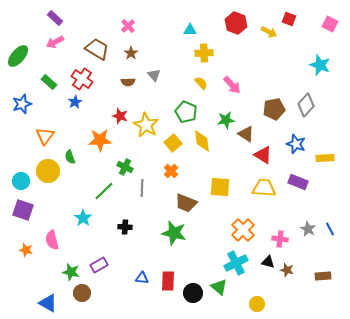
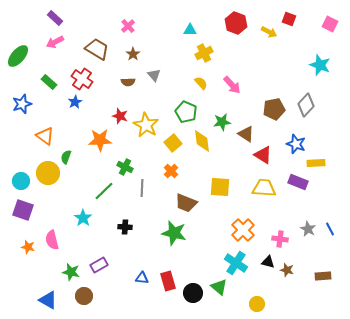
brown star at (131, 53): moved 2 px right, 1 px down
yellow cross at (204, 53): rotated 24 degrees counterclockwise
green star at (226, 120): moved 4 px left, 2 px down
orange triangle at (45, 136): rotated 30 degrees counterclockwise
green semicircle at (70, 157): moved 4 px left; rotated 40 degrees clockwise
yellow rectangle at (325, 158): moved 9 px left, 5 px down
yellow circle at (48, 171): moved 2 px down
orange star at (26, 250): moved 2 px right, 3 px up
cyan cross at (236, 263): rotated 30 degrees counterclockwise
red rectangle at (168, 281): rotated 18 degrees counterclockwise
brown circle at (82, 293): moved 2 px right, 3 px down
blue triangle at (48, 303): moved 3 px up
